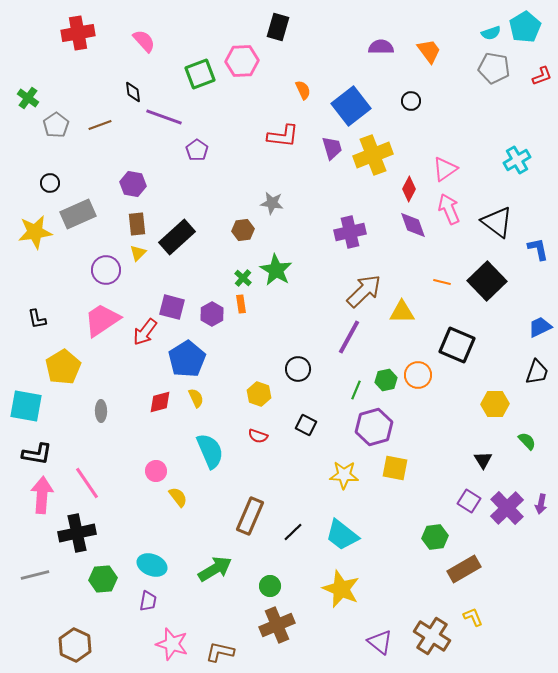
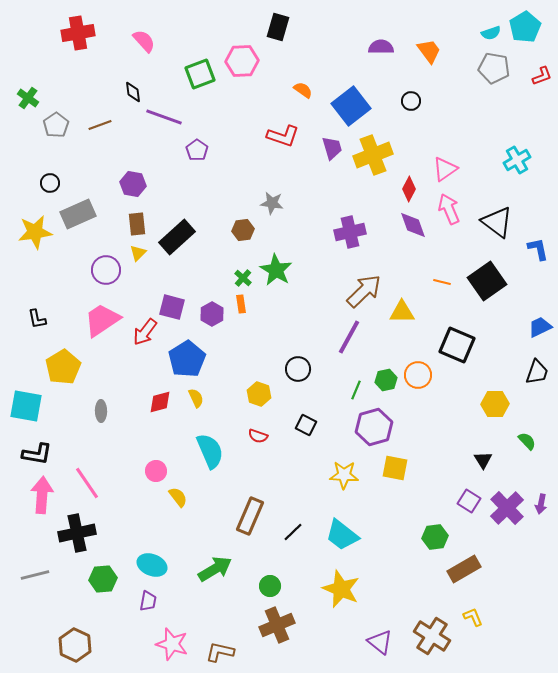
orange semicircle at (303, 90): rotated 30 degrees counterclockwise
red L-shape at (283, 136): rotated 12 degrees clockwise
black square at (487, 281): rotated 9 degrees clockwise
